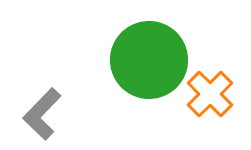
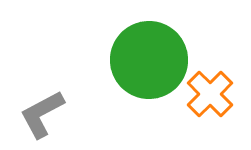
gray L-shape: rotated 18 degrees clockwise
